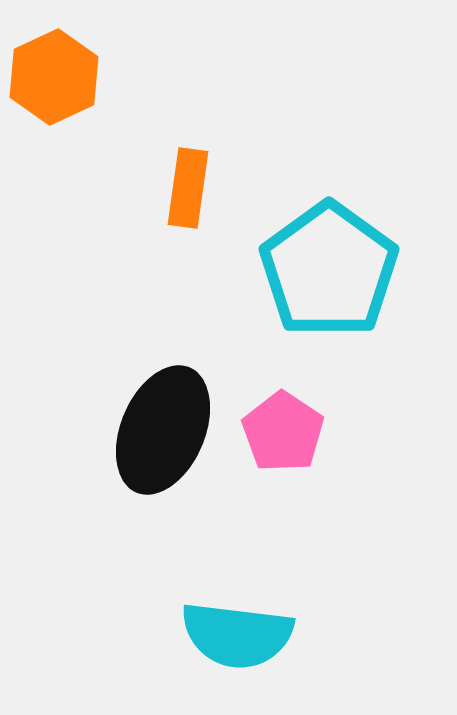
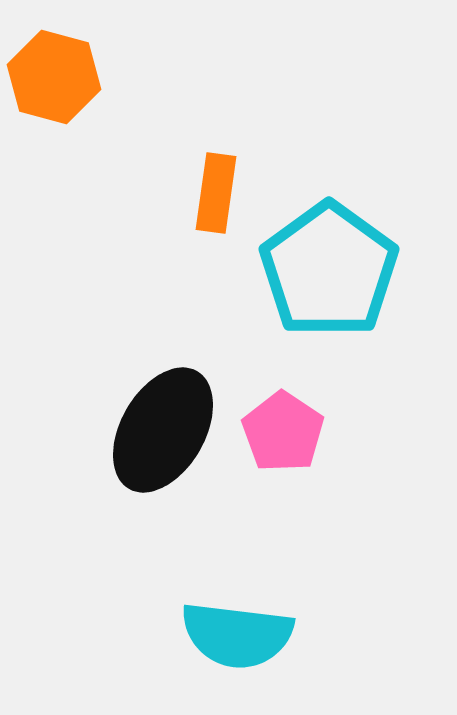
orange hexagon: rotated 20 degrees counterclockwise
orange rectangle: moved 28 px right, 5 px down
black ellipse: rotated 7 degrees clockwise
